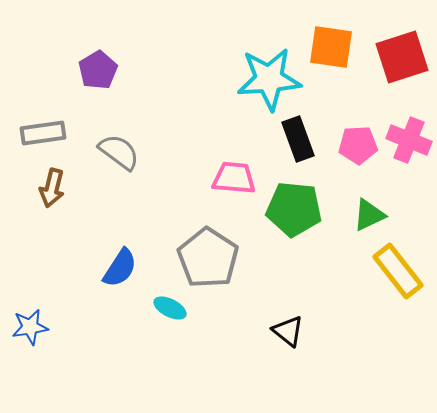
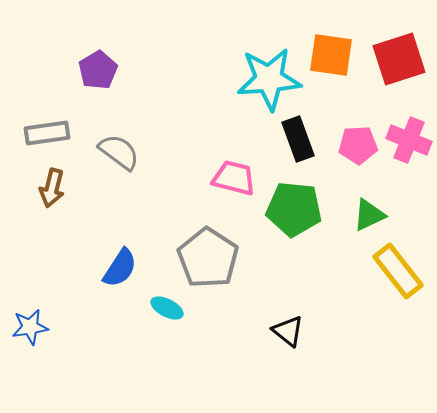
orange square: moved 8 px down
red square: moved 3 px left, 2 px down
gray rectangle: moved 4 px right
pink trapezoid: rotated 9 degrees clockwise
cyan ellipse: moved 3 px left
